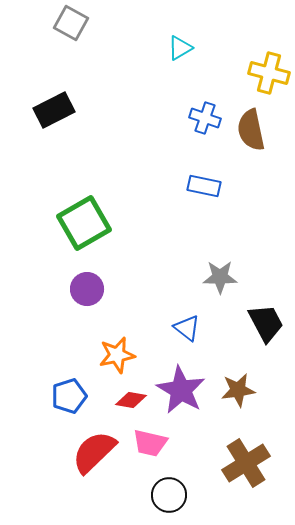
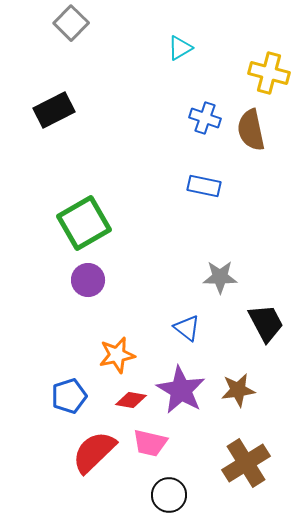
gray square: rotated 16 degrees clockwise
purple circle: moved 1 px right, 9 px up
